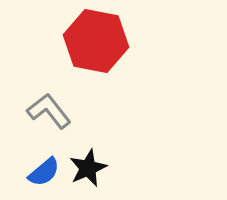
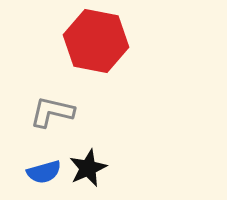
gray L-shape: moved 3 px right, 1 px down; rotated 39 degrees counterclockwise
blue semicircle: rotated 24 degrees clockwise
